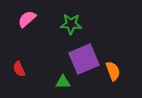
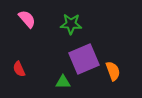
pink semicircle: rotated 90 degrees clockwise
